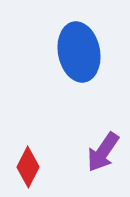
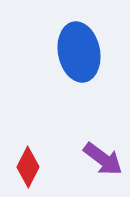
purple arrow: moved 7 px down; rotated 87 degrees counterclockwise
